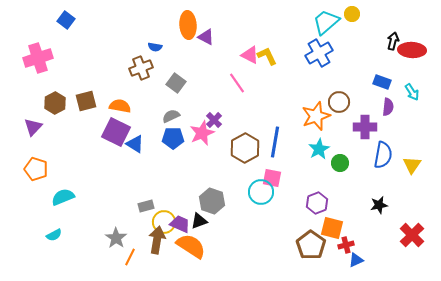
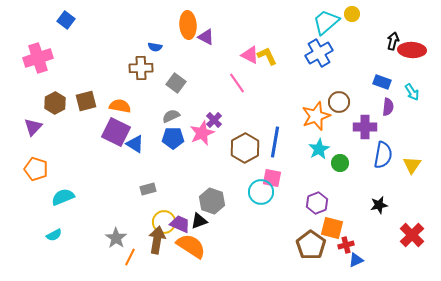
brown cross at (141, 68): rotated 20 degrees clockwise
gray rectangle at (146, 206): moved 2 px right, 17 px up
